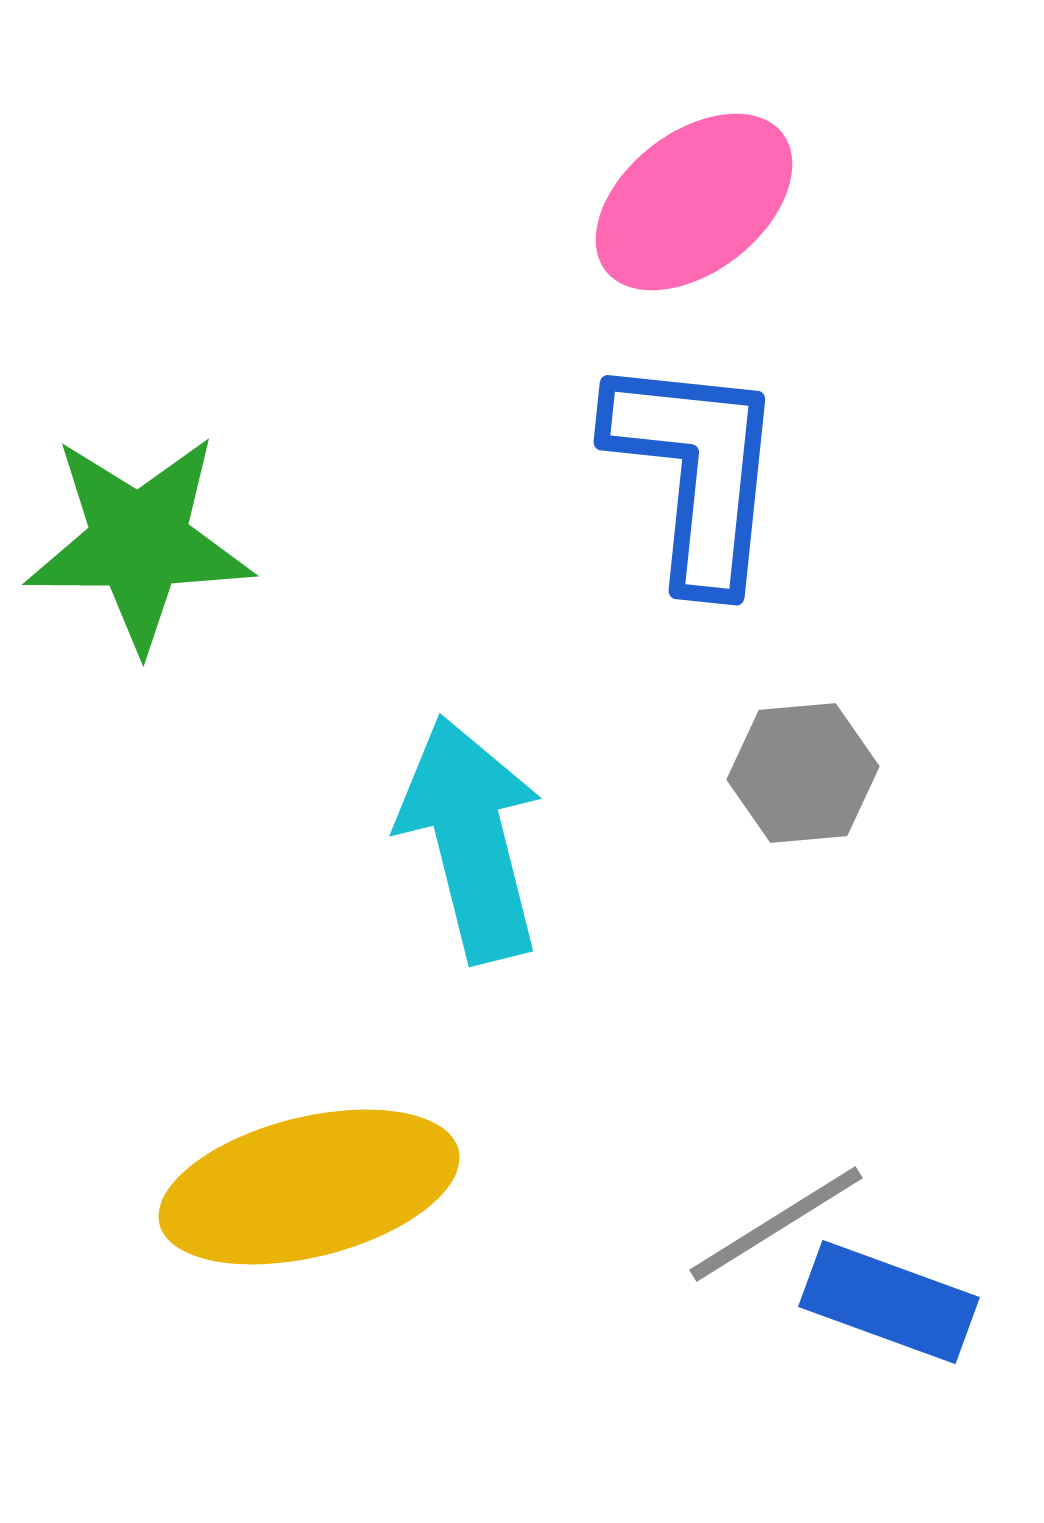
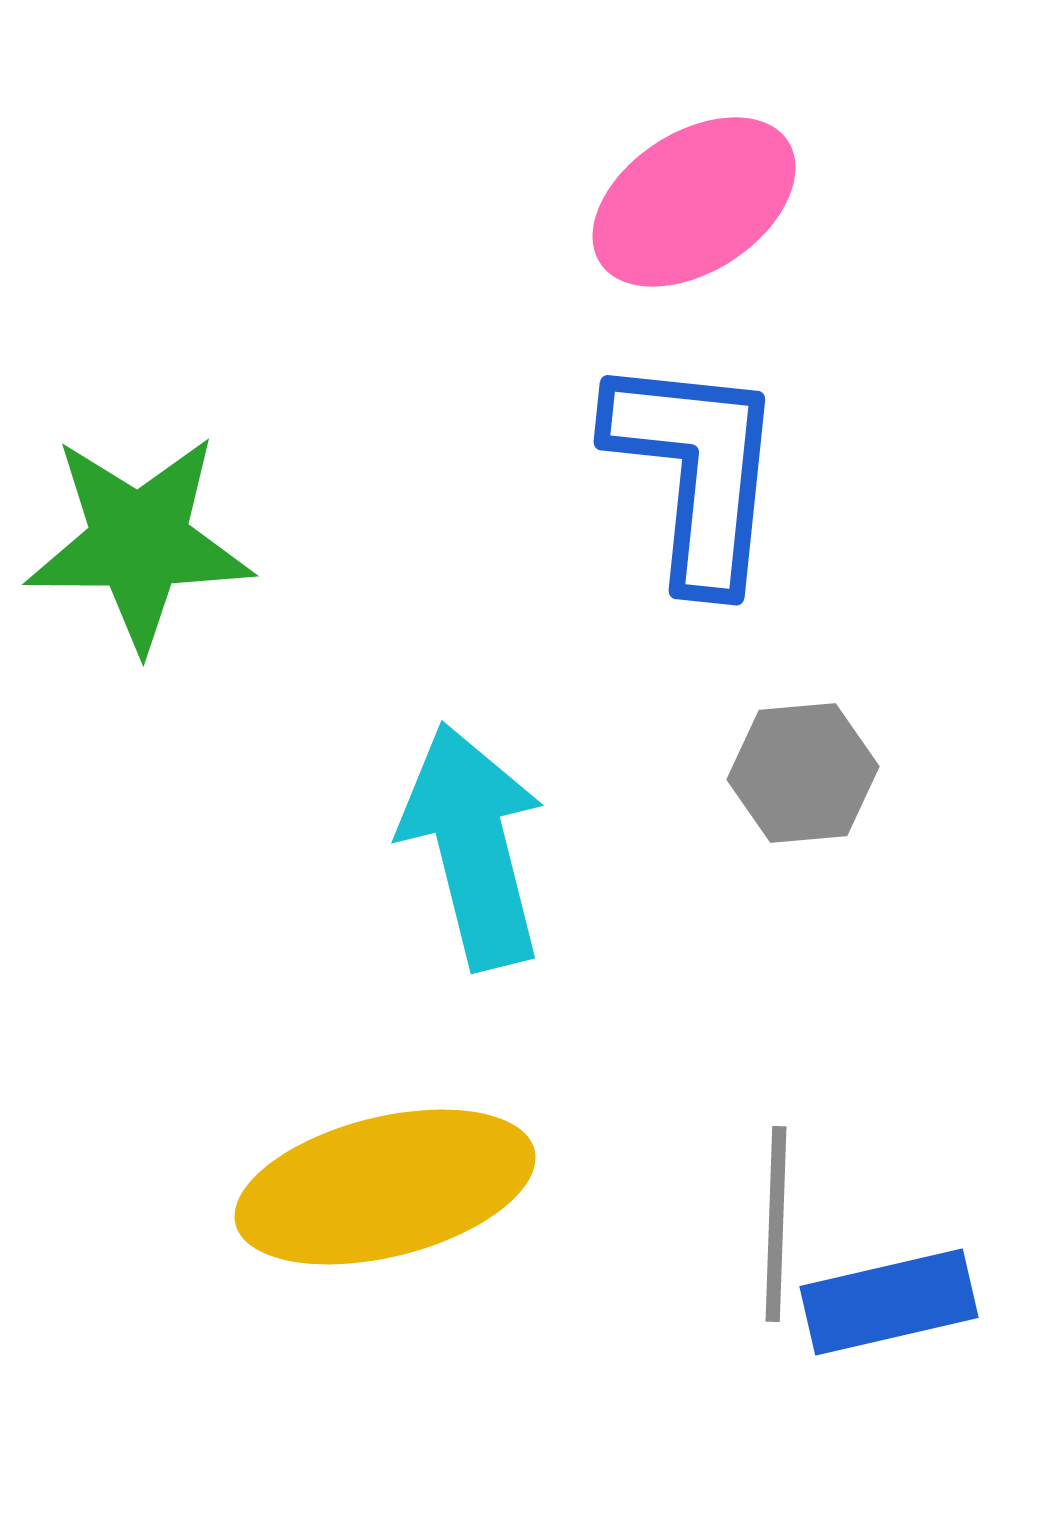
pink ellipse: rotated 5 degrees clockwise
cyan arrow: moved 2 px right, 7 px down
yellow ellipse: moved 76 px right
gray line: rotated 56 degrees counterclockwise
blue rectangle: rotated 33 degrees counterclockwise
